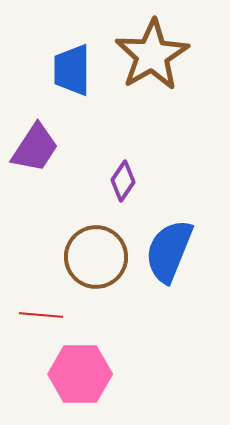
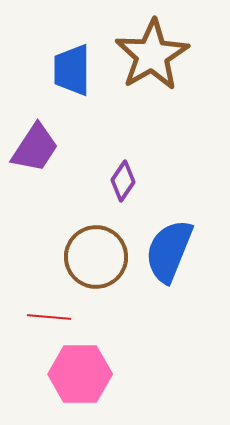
red line: moved 8 px right, 2 px down
